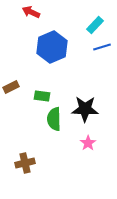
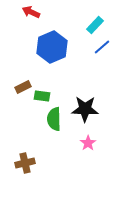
blue line: rotated 24 degrees counterclockwise
brown rectangle: moved 12 px right
